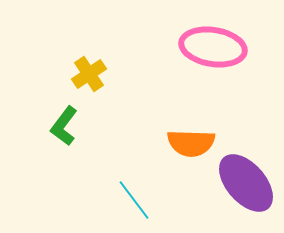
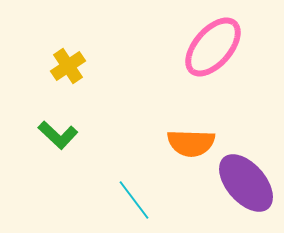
pink ellipse: rotated 58 degrees counterclockwise
yellow cross: moved 21 px left, 8 px up
green L-shape: moved 6 px left, 9 px down; rotated 84 degrees counterclockwise
